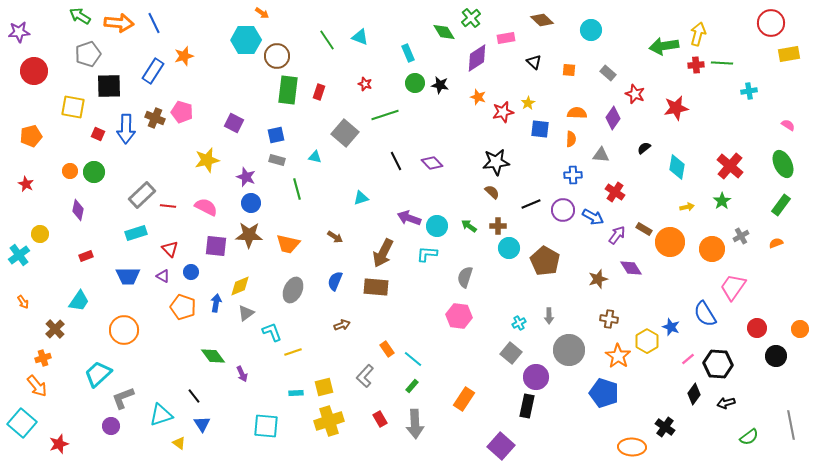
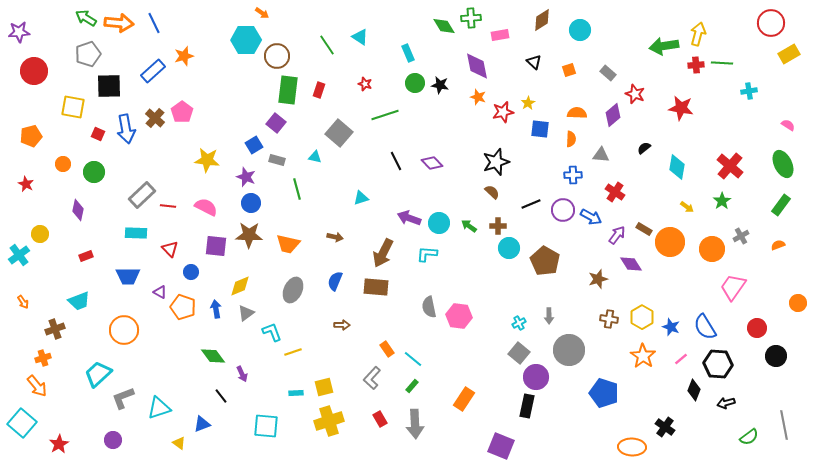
green arrow at (80, 16): moved 6 px right, 2 px down
green cross at (471, 18): rotated 36 degrees clockwise
brown diamond at (542, 20): rotated 75 degrees counterclockwise
cyan circle at (591, 30): moved 11 px left
green diamond at (444, 32): moved 6 px up
cyan triangle at (360, 37): rotated 12 degrees clockwise
pink rectangle at (506, 38): moved 6 px left, 3 px up
green line at (327, 40): moved 5 px down
yellow rectangle at (789, 54): rotated 20 degrees counterclockwise
purple diamond at (477, 58): moved 8 px down; rotated 68 degrees counterclockwise
orange square at (569, 70): rotated 24 degrees counterclockwise
blue rectangle at (153, 71): rotated 15 degrees clockwise
red rectangle at (319, 92): moved 2 px up
red star at (676, 108): moved 5 px right; rotated 20 degrees clockwise
pink pentagon at (182, 112): rotated 20 degrees clockwise
brown cross at (155, 118): rotated 18 degrees clockwise
purple diamond at (613, 118): moved 3 px up; rotated 15 degrees clockwise
purple square at (234, 123): moved 42 px right; rotated 12 degrees clockwise
blue arrow at (126, 129): rotated 12 degrees counterclockwise
gray square at (345, 133): moved 6 px left
blue square at (276, 135): moved 22 px left, 10 px down; rotated 18 degrees counterclockwise
yellow star at (207, 160): rotated 20 degrees clockwise
black star at (496, 162): rotated 12 degrees counterclockwise
orange circle at (70, 171): moved 7 px left, 7 px up
yellow arrow at (687, 207): rotated 48 degrees clockwise
blue arrow at (593, 217): moved 2 px left
cyan circle at (437, 226): moved 2 px right, 3 px up
cyan rectangle at (136, 233): rotated 20 degrees clockwise
brown arrow at (335, 237): rotated 21 degrees counterclockwise
orange semicircle at (776, 243): moved 2 px right, 2 px down
purple diamond at (631, 268): moved 4 px up
purple triangle at (163, 276): moved 3 px left, 16 px down
gray semicircle at (465, 277): moved 36 px left, 30 px down; rotated 30 degrees counterclockwise
cyan trapezoid at (79, 301): rotated 35 degrees clockwise
blue arrow at (216, 303): moved 6 px down; rotated 18 degrees counterclockwise
blue semicircle at (705, 314): moved 13 px down
brown arrow at (342, 325): rotated 21 degrees clockwise
brown cross at (55, 329): rotated 24 degrees clockwise
orange circle at (800, 329): moved 2 px left, 26 px up
yellow hexagon at (647, 341): moved 5 px left, 24 px up
gray square at (511, 353): moved 8 px right
orange star at (618, 356): moved 25 px right
pink line at (688, 359): moved 7 px left
gray L-shape at (365, 376): moved 7 px right, 2 px down
black diamond at (694, 394): moved 4 px up; rotated 15 degrees counterclockwise
black line at (194, 396): moved 27 px right
cyan triangle at (161, 415): moved 2 px left, 7 px up
blue triangle at (202, 424): rotated 42 degrees clockwise
gray line at (791, 425): moved 7 px left
purple circle at (111, 426): moved 2 px right, 14 px down
red star at (59, 444): rotated 12 degrees counterclockwise
purple square at (501, 446): rotated 20 degrees counterclockwise
